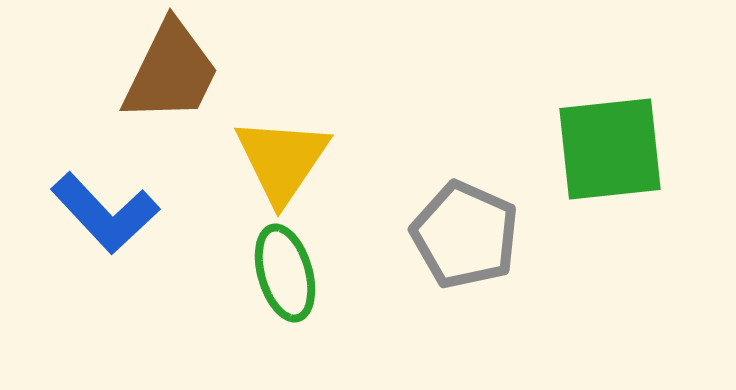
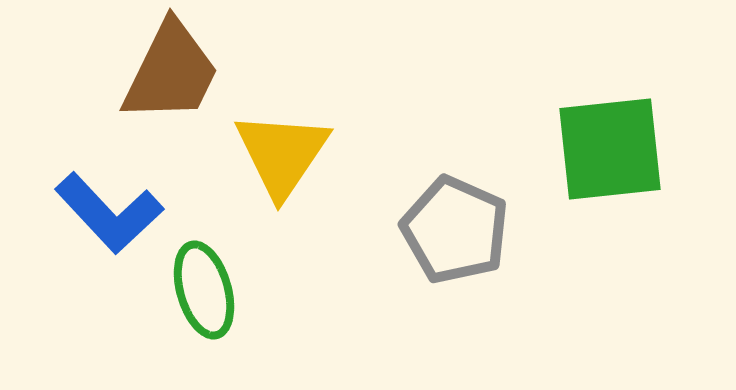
yellow triangle: moved 6 px up
blue L-shape: moved 4 px right
gray pentagon: moved 10 px left, 5 px up
green ellipse: moved 81 px left, 17 px down
